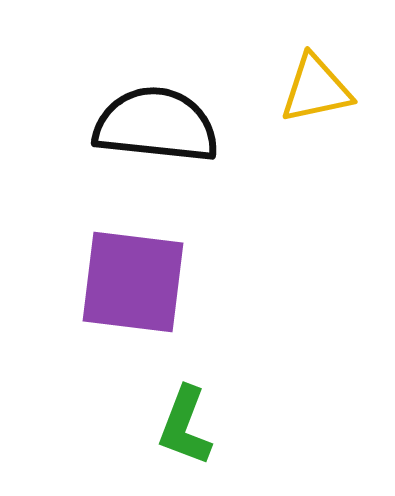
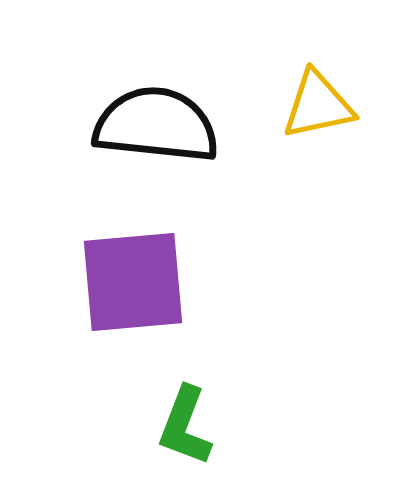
yellow triangle: moved 2 px right, 16 px down
purple square: rotated 12 degrees counterclockwise
